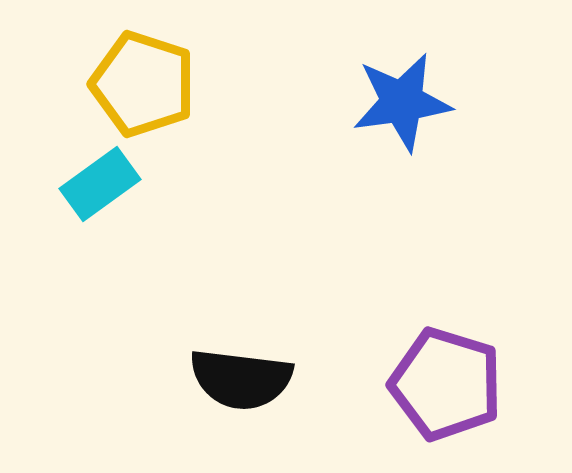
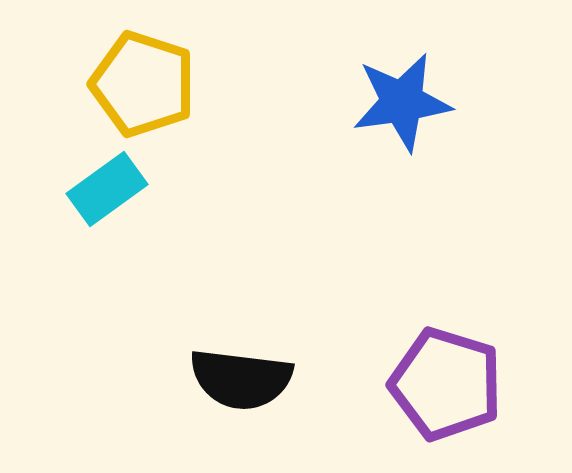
cyan rectangle: moved 7 px right, 5 px down
